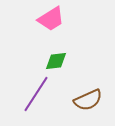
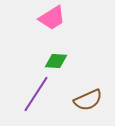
pink trapezoid: moved 1 px right, 1 px up
green diamond: rotated 10 degrees clockwise
